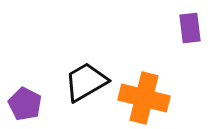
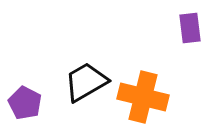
orange cross: moved 1 px left, 1 px up
purple pentagon: moved 1 px up
